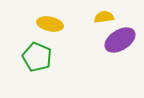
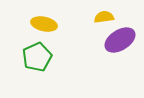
yellow ellipse: moved 6 px left
green pentagon: rotated 24 degrees clockwise
